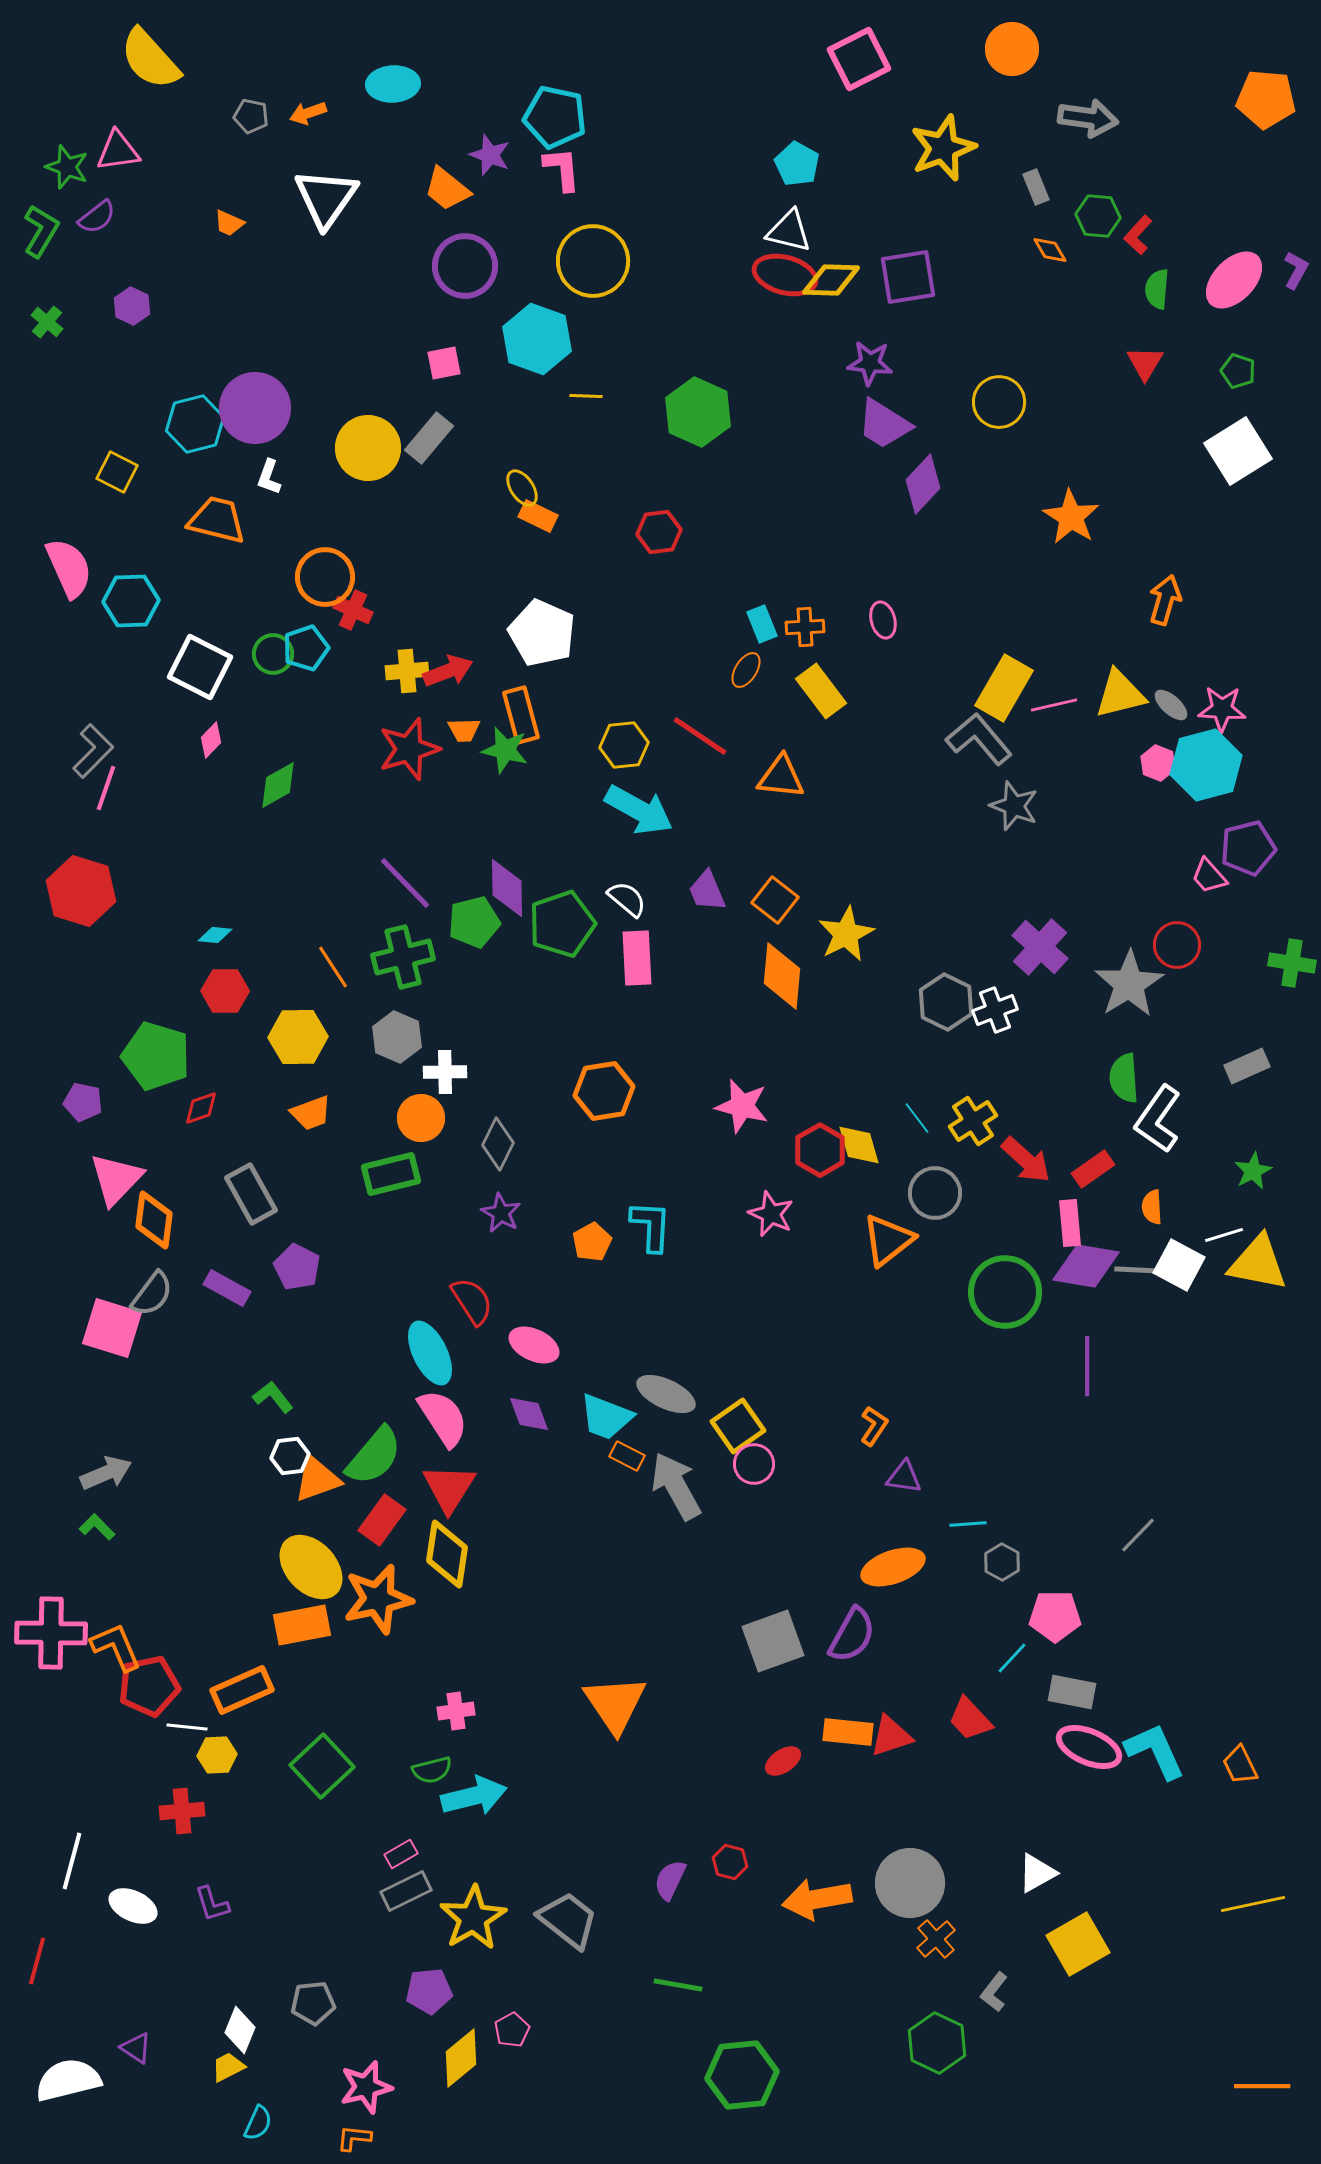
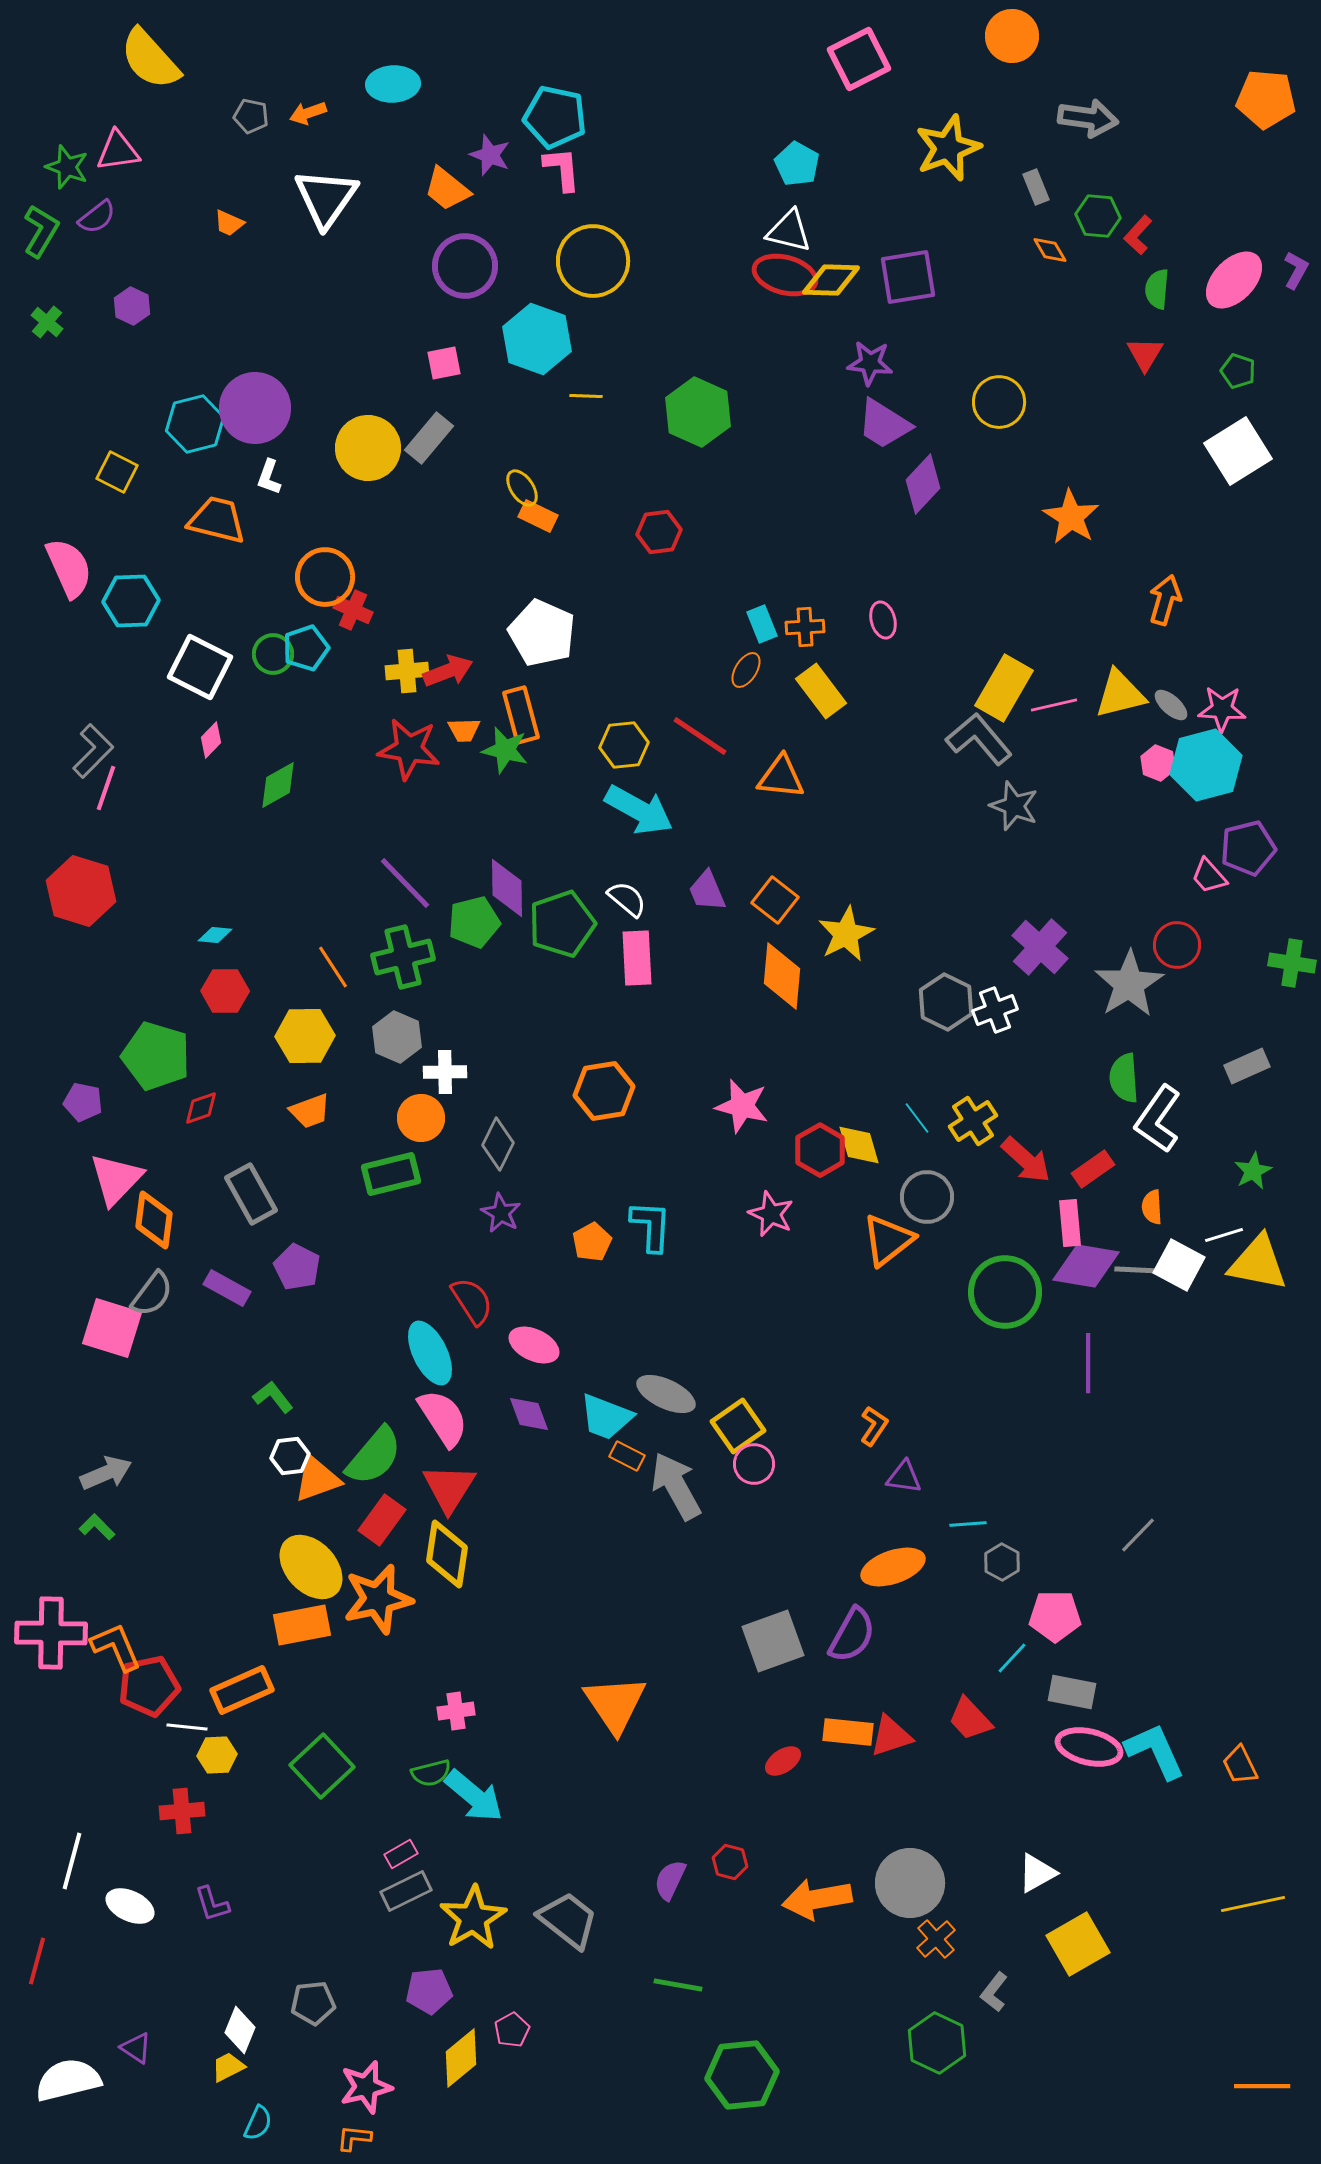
orange circle at (1012, 49): moved 13 px up
yellow star at (943, 148): moved 5 px right
red triangle at (1145, 363): moved 9 px up
red star at (409, 749): rotated 26 degrees clockwise
yellow hexagon at (298, 1037): moved 7 px right, 1 px up
orange trapezoid at (311, 1113): moved 1 px left, 2 px up
gray circle at (935, 1193): moved 8 px left, 4 px down
purple line at (1087, 1366): moved 1 px right, 3 px up
pink ellipse at (1089, 1747): rotated 10 degrees counterclockwise
green semicircle at (432, 1770): moved 1 px left, 3 px down
cyan arrow at (474, 1796): rotated 54 degrees clockwise
white ellipse at (133, 1906): moved 3 px left
